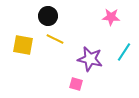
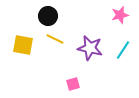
pink star: moved 9 px right, 2 px up; rotated 18 degrees counterclockwise
cyan line: moved 1 px left, 2 px up
purple star: moved 11 px up
pink square: moved 3 px left; rotated 32 degrees counterclockwise
